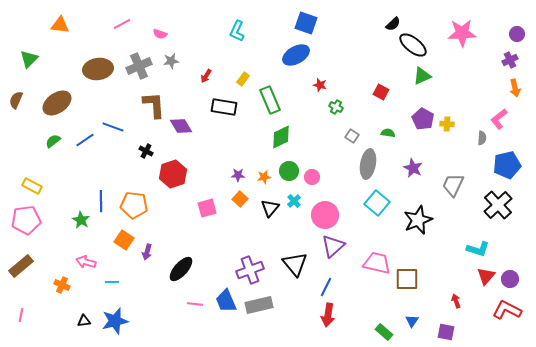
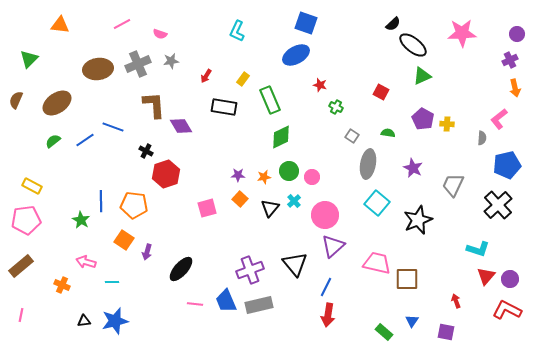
gray cross at (139, 66): moved 1 px left, 2 px up
red hexagon at (173, 174): moved 7 px left
